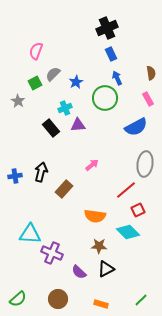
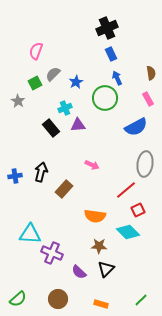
pink arrow: rotated 64 degrees clockwise
black triangle: rotated 18 degrees counterclockwise
